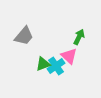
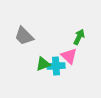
gray trapezoid: rotated 95 degrees clockwise
cyan cross: rotated 30 degrees clockwise
